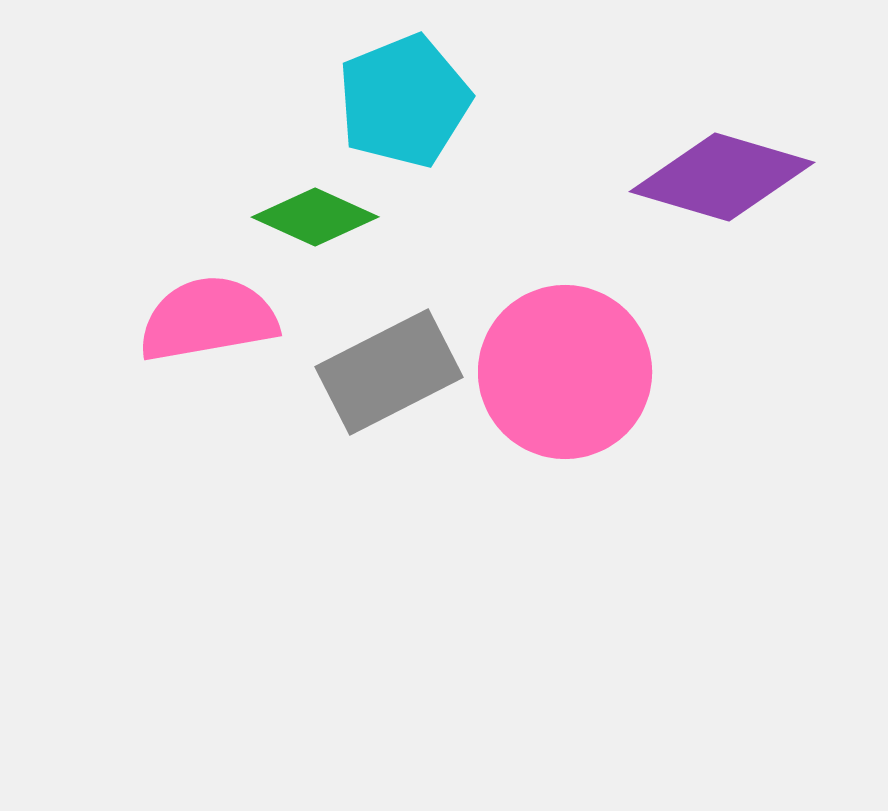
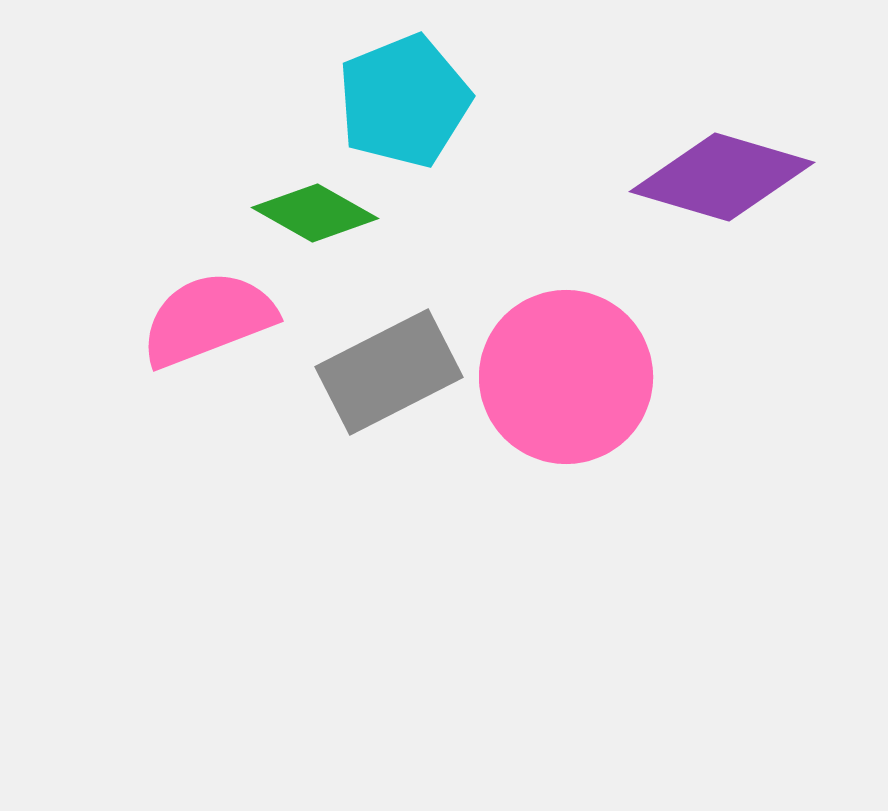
green diamond: moved 4 px up; rotated 5 degrees clockwise
pink semicircle: rotated 11 degrees counterclockwise
pink circle: moved 1 px right, 5 px down
